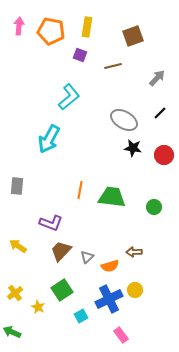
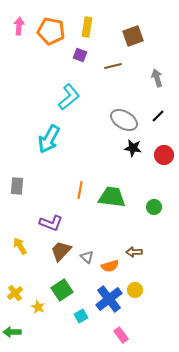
gray arrow: rotated 60 degrees counterclockwise
black line: moved 2 px left, 3 px down
yellow arrow: moved 2 px right; rotated 24 degrees clockwise
gray triangle: rotated 32 degrees counterclockwise
blue cross: rotated 12 degrees counterclockwise
green arrow: rotated 24 degrees counterclockwise
